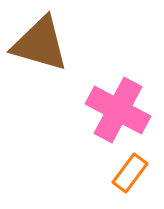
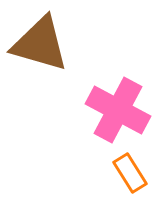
orange rectangle: rotated 69 degrees counterclockwise
